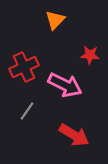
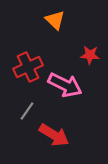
orange triangle: rotated 30 degrees counterclockwise
red cross: moved 4 px right
red arrow: moved 20 px left
